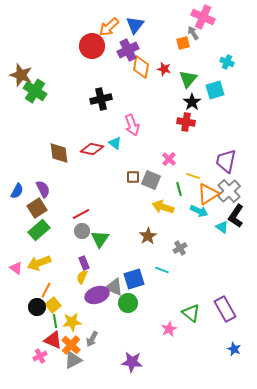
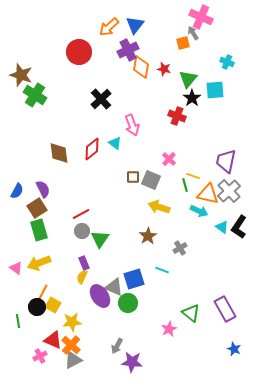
pink cross at (203, 17): moved 2 px left
red circle at (92, 46): moved 13 px left, 6 px down
cyan square at (215, 90): rotated 12 degrees clockwise
green cross at (35, 91): moved 4 px down
black cross at (101, 99): rotated 30 degrees counterclockwise
black star at (192, 102): moved 4 px up
red cross at (186, 122): moved 9 px left, 6 px up; rotated 12 degrees clockwise
red diamond at (92, 149): rotated 50 degrees counterclockwise
green line at (179, 189): moved 6 px right, 4 px up
orange triangle at (208, 194): rotated 45 degrees clockwise
yellow arrow at (163, 207): moved 4 px left
black L-shape at (236, 216): moved 3 px right, 11 px down
green rectangle at (39, 230): rotated 65 degrees counterclockwise
orange line at (46, 290): moved 3 px left, 2 px down
purple ellipse at (97, 295): moved 3 px right, 1 px down; rotated 75 degrees clockwise
yellow square at (53, 305): rotated 21 degrees counterclockwise
green line at (55, 321): moved 37 px left
gray arrow at (92, 339): moved 25 px right, 7 px down
